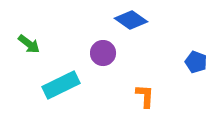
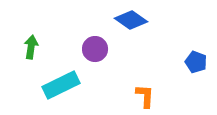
green arrow: moved 2 px right, 3 px down; rotated 120 degrees counterclockwise
purple circle: moved 8 px left, 4 px up
